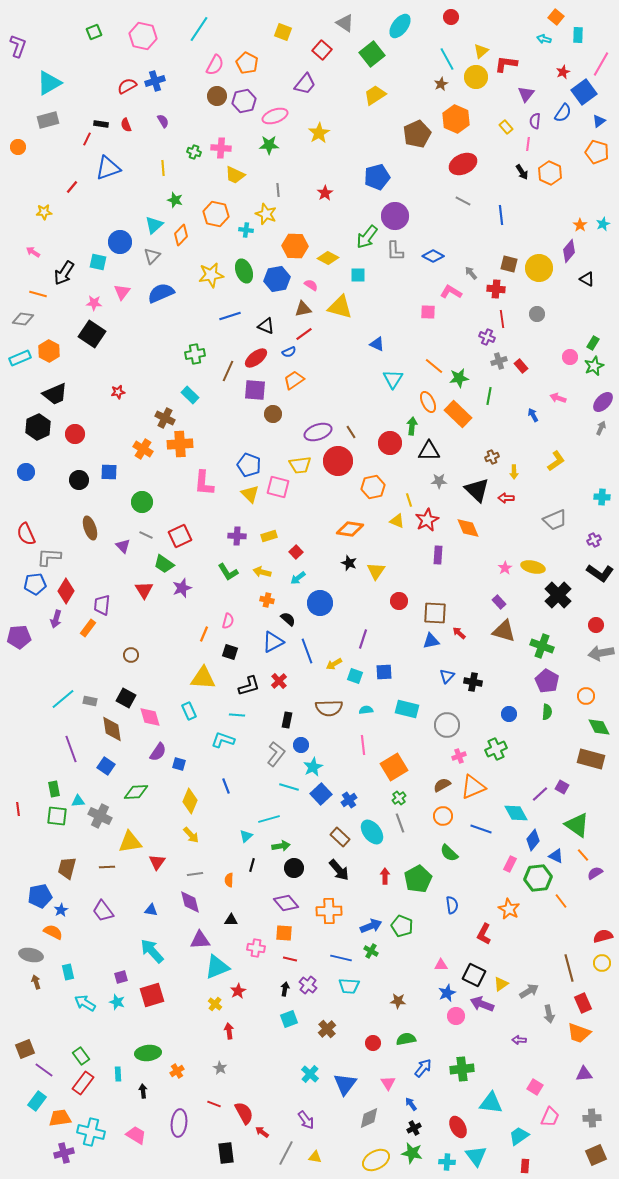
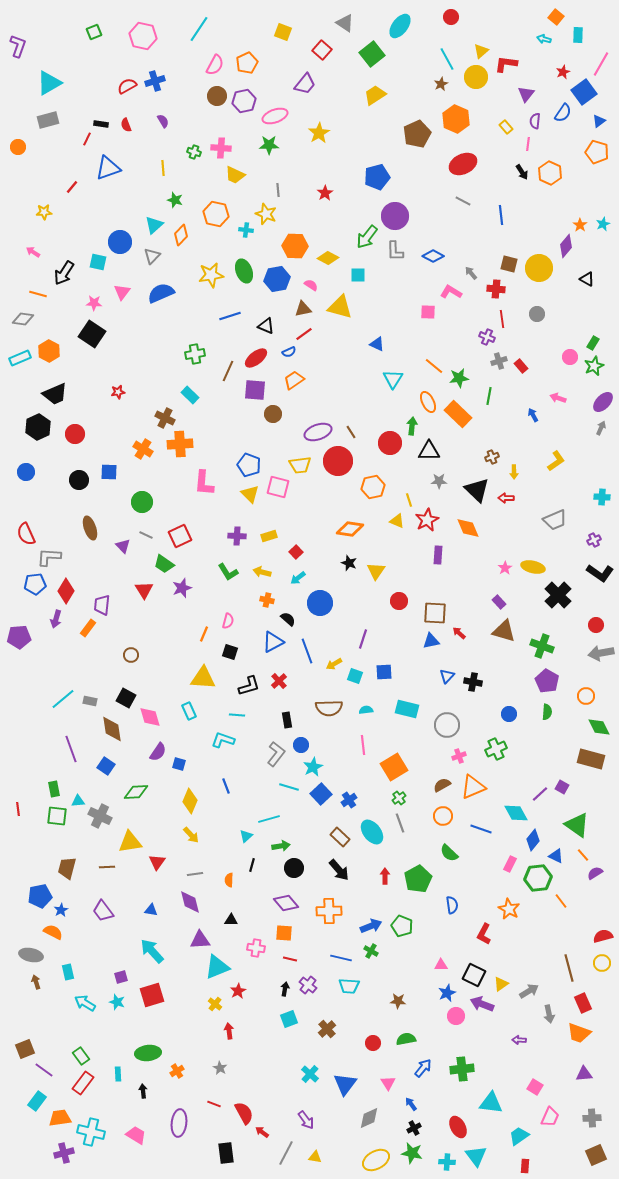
orange pentagon at (247, 63): rotated 20 degrees clockwise
purple diamond at (569, 251): moved 3 px left, 5 px up
black rectangle at (287, 720): rotated 21 degrees counterclockwise
